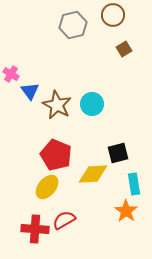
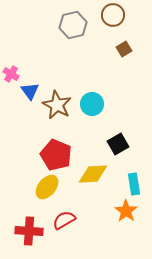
black square: moved 9 px up; rotated 15 degrees counterclockwise
red cross: moved 6 px left, 2 px down
